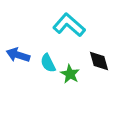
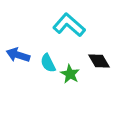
black diamond: rotated 15 degrees counterclockwise
